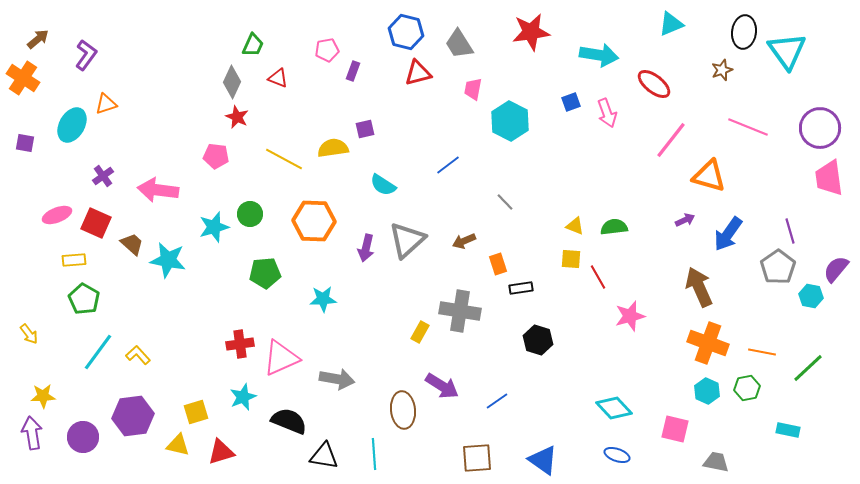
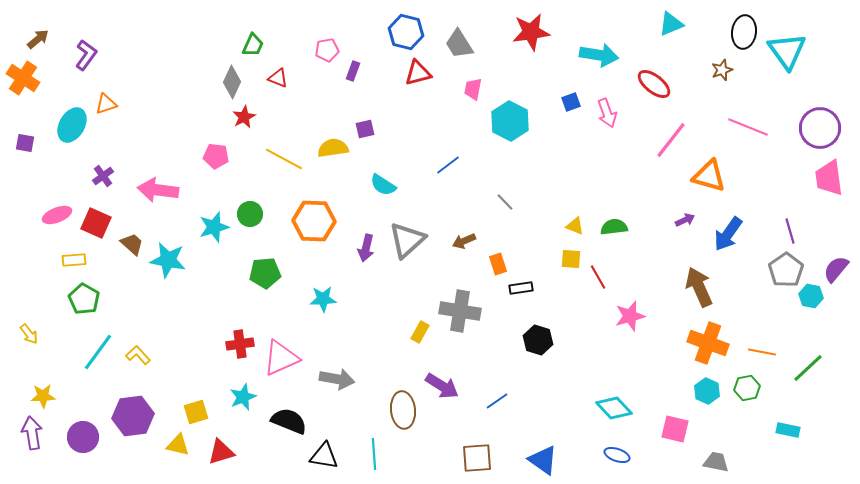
red star at (237, 117): moved 7 px right; rotated 20 degrees clockwise
gray pentagon at (778, 267): moved 8 px right, 3 px down
